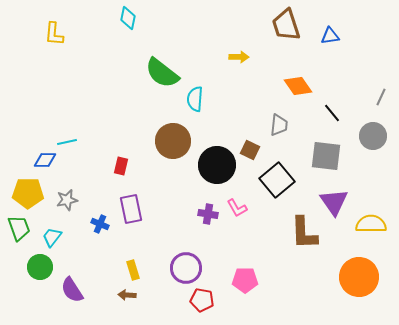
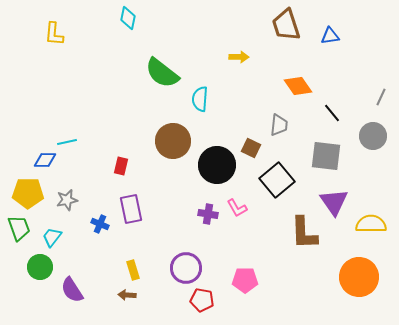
cyan semicircle: moved 5 px right
brown square: moved 1 px right, 2 px up
